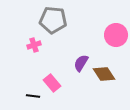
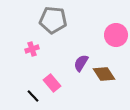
pink cross: moved 2 px left, 4 px down
black line: rotated 40 degrees clockwise
